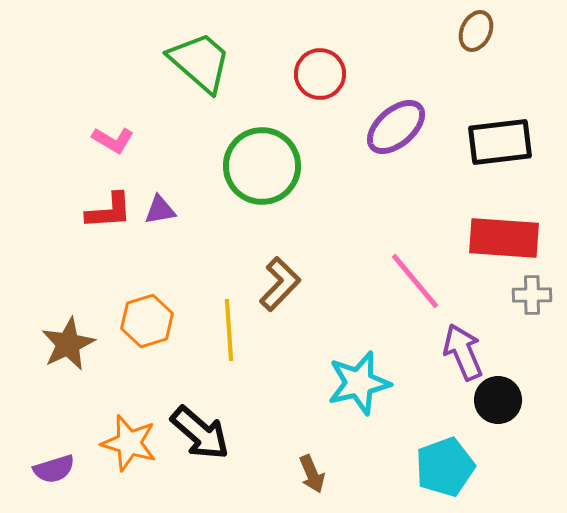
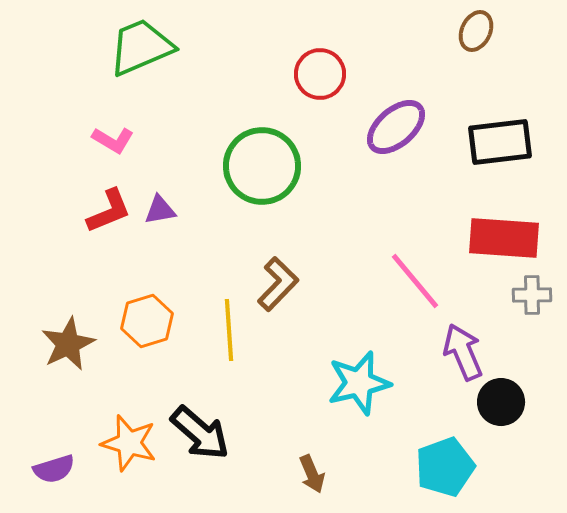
green trapezoid: moved 59 px left, 15 px up; rotated 64 degrees counterclockwise
red L-shape: rotated 18 degrees counterclockwise
brown L-shape: moved 2 px left
black circle: moved 3 px right, 2 px down
